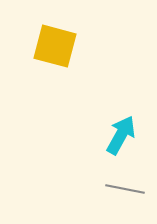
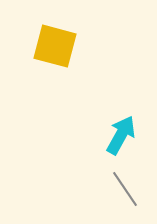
gray line: rotated 45 degrees clockwise
